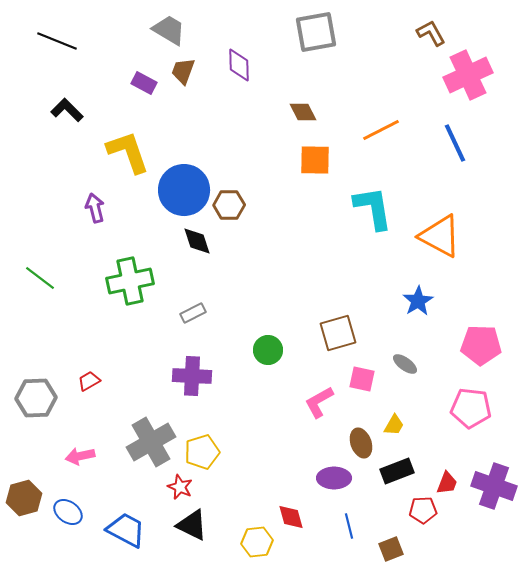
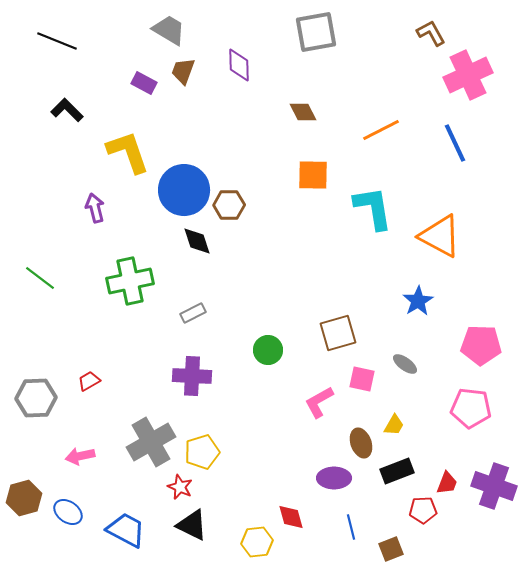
orange square at (315, 160): moved 2 px left, 15 px down
blue line at (349, 526): moved 2 px right, 1 px down
